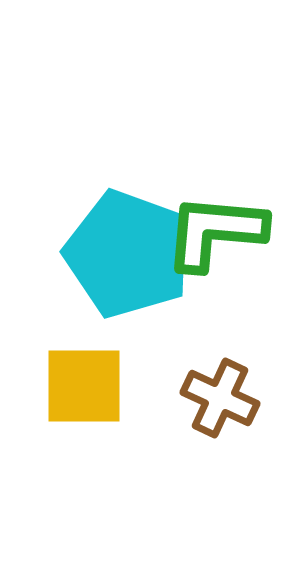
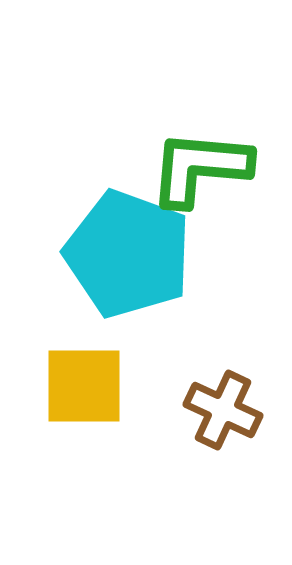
green L-shape: moved 15 px left, 64 px up
brown cross: moved 3 px right, 12 px down
